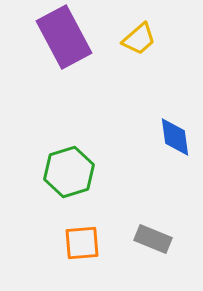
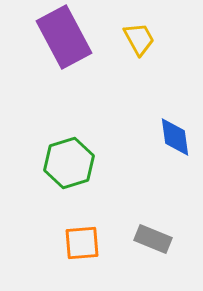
yellow trapezoid: rotated 78 degrees counterclockwise
green hexagon: moved 9 px up
